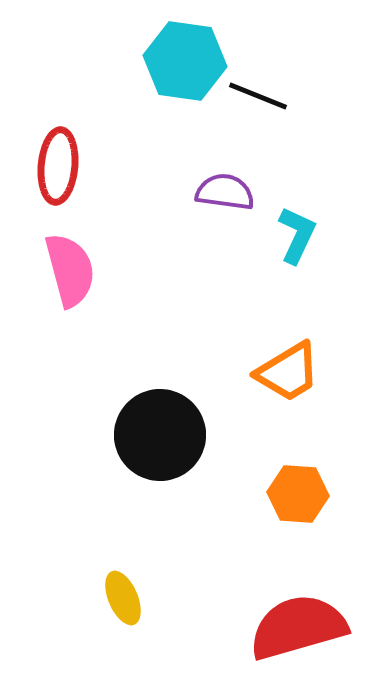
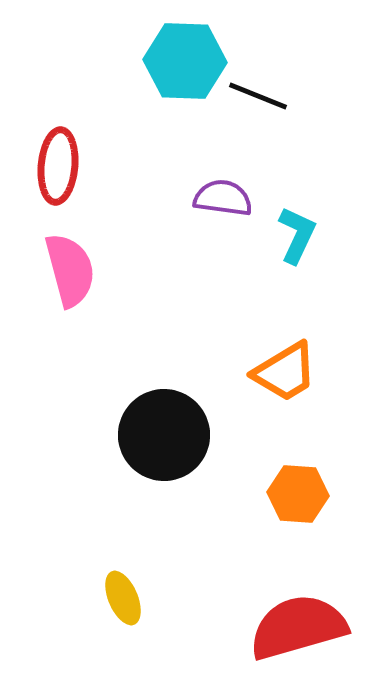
cyan hexagon: rotated 6 degrees counterclockwise
purple semicircle: moved 2 px left, 6 px down
orange trapezoid: moved 3 px left
black circle: moved 4 px right
